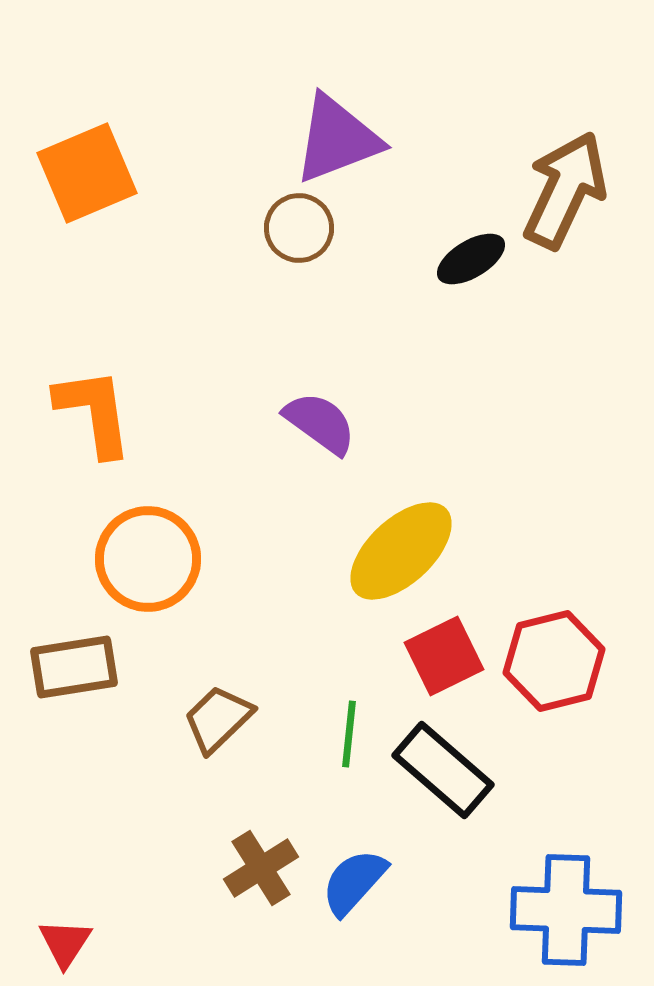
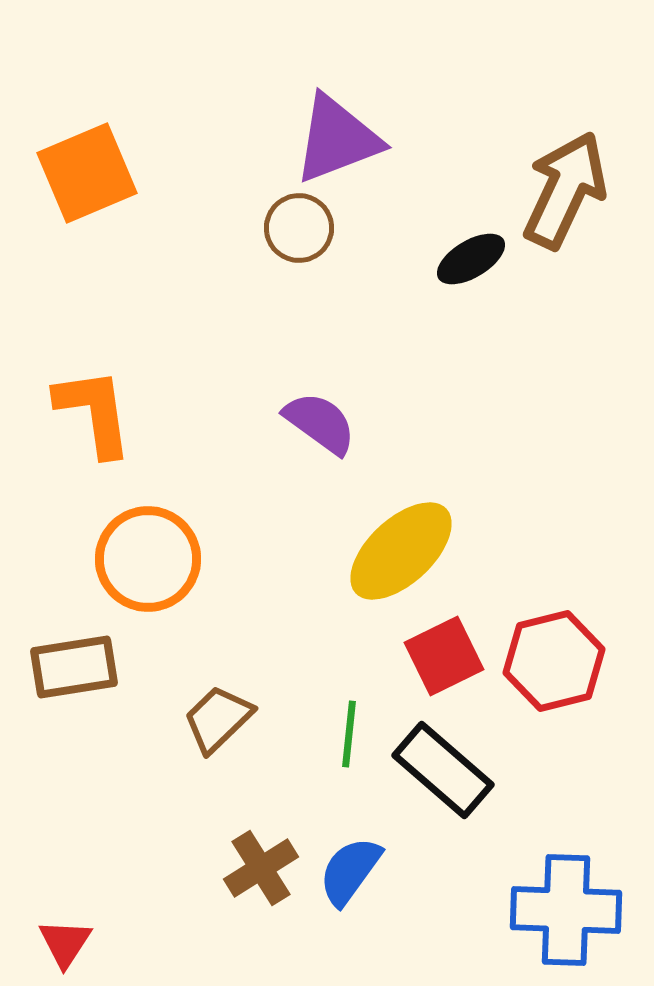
blue semicircle: moved 4 px left, 11 px up; rotated 6 degrees counterclockwise
